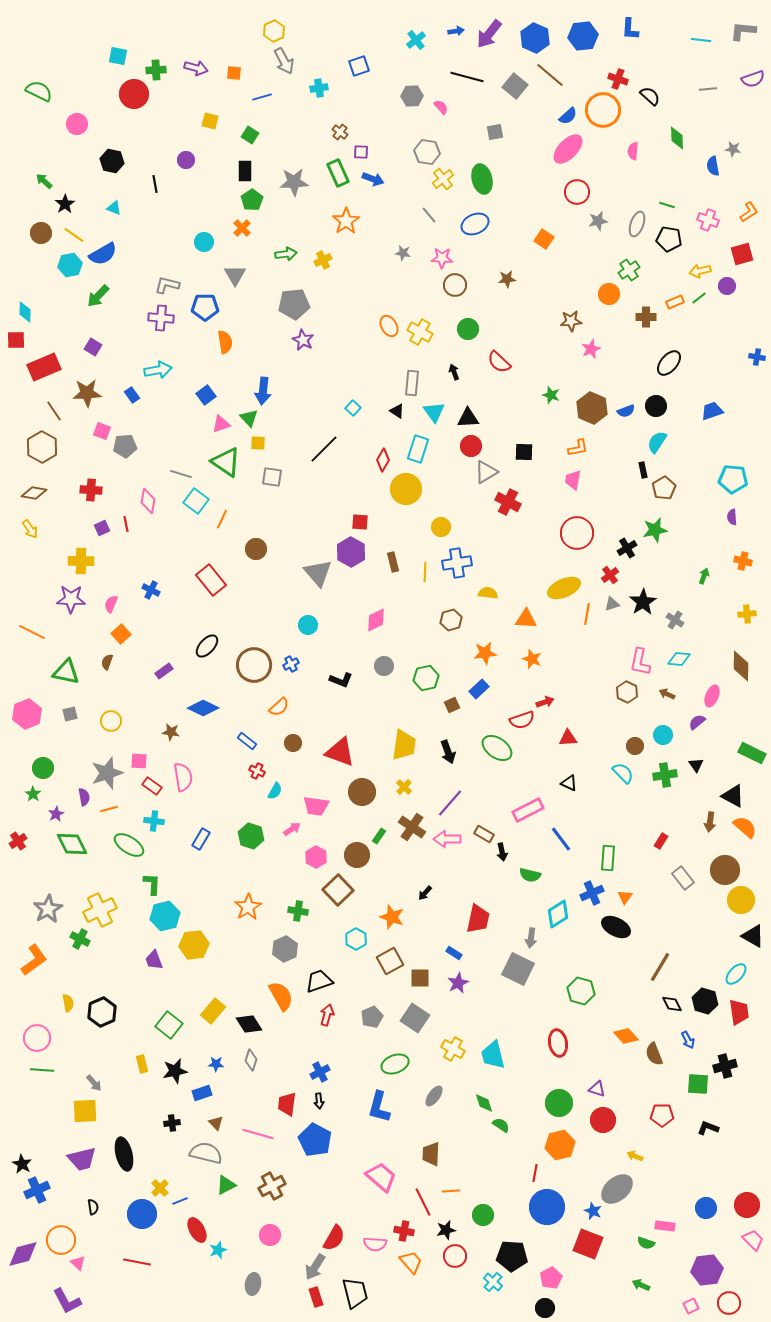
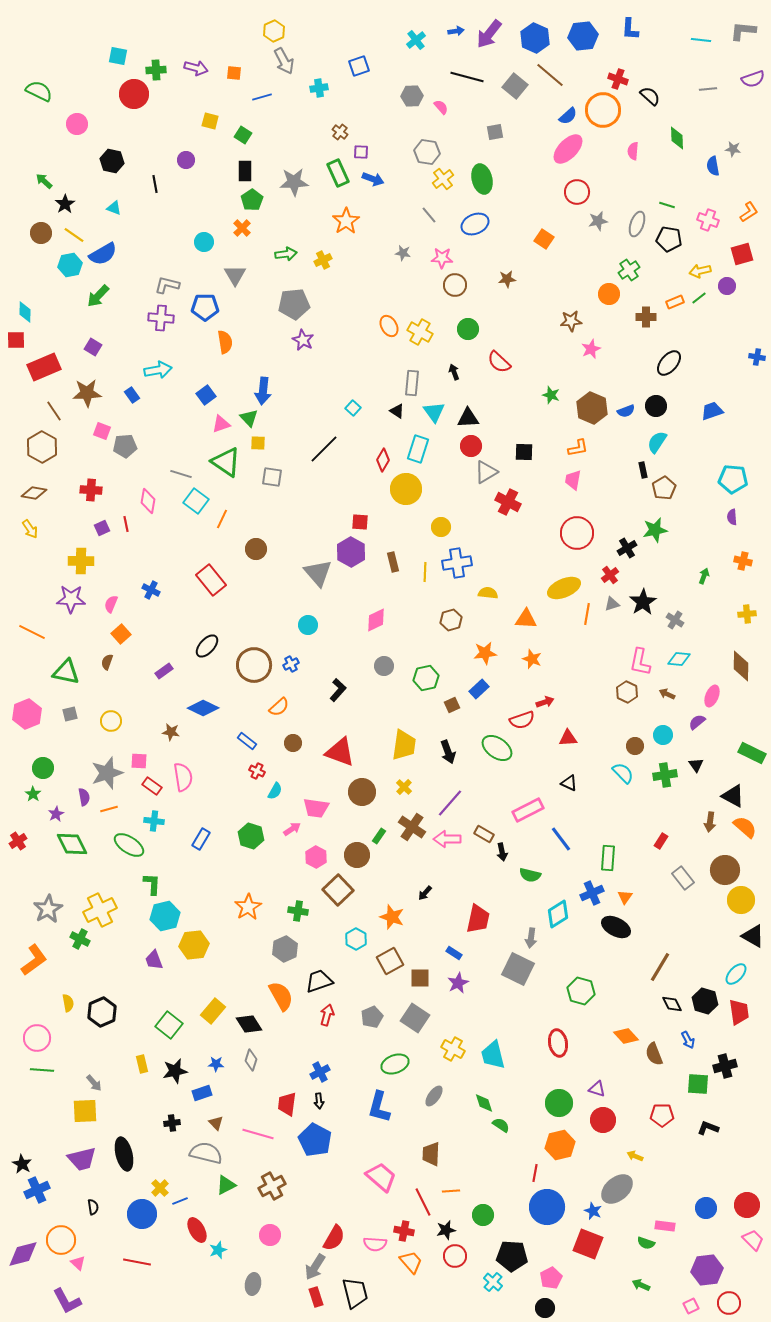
green square at (250, 135): moved 7 px left
black L-shape at (341, 680): moved 3 px left, 10 px down; rotated 70 degrees counterclockwise
pink trapezoid at (316, 806): moved 2 px down
